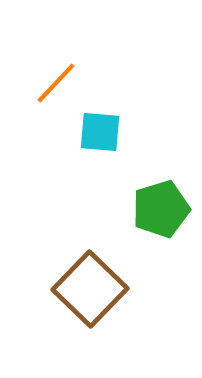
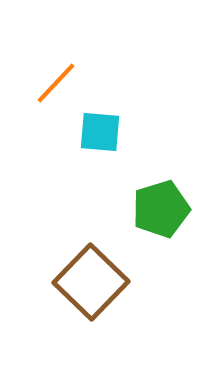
brown square: moved 1 px right, 7 px up
